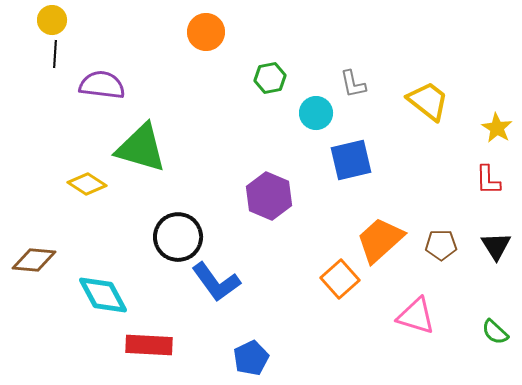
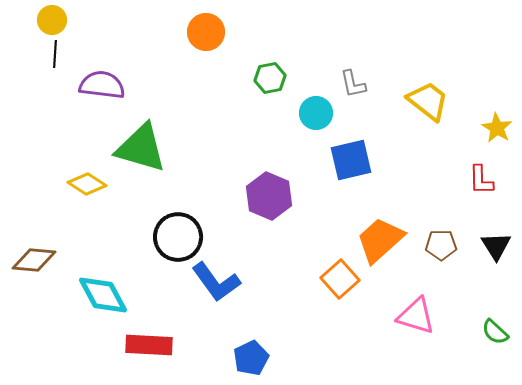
red L-shape: moved 7 px left
